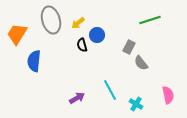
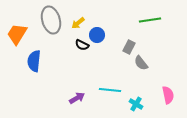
green line: rotated 10 degrees clockwise
black semicircle: rotated 48 degrees counterclockwise
cyan line: rotated 55 degrees counterclockwise
